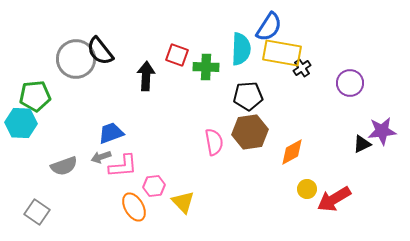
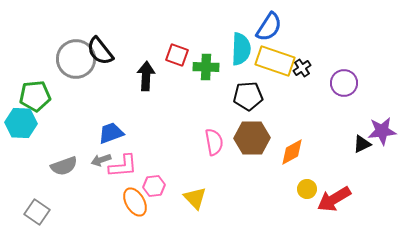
yellow rectangle: moved 7 px left, 8 px down; rotated 9 degrees clockwise
purple circle: moved 6 px left
brown hexagon: moved 2 px right, 6 px down; rotated 8 degrees clockwise
gray arrow: moved 3 px down
yellow triangle: moved 12 px right, 4 px up
orange ellipse: moved 1 px right, 5 px up
